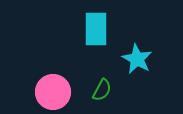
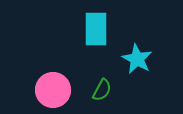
pink circle: moved 2 px up
